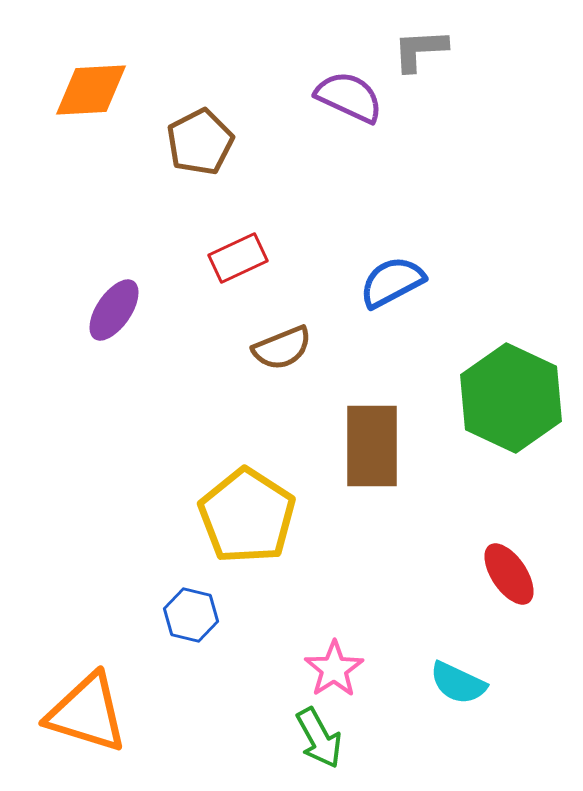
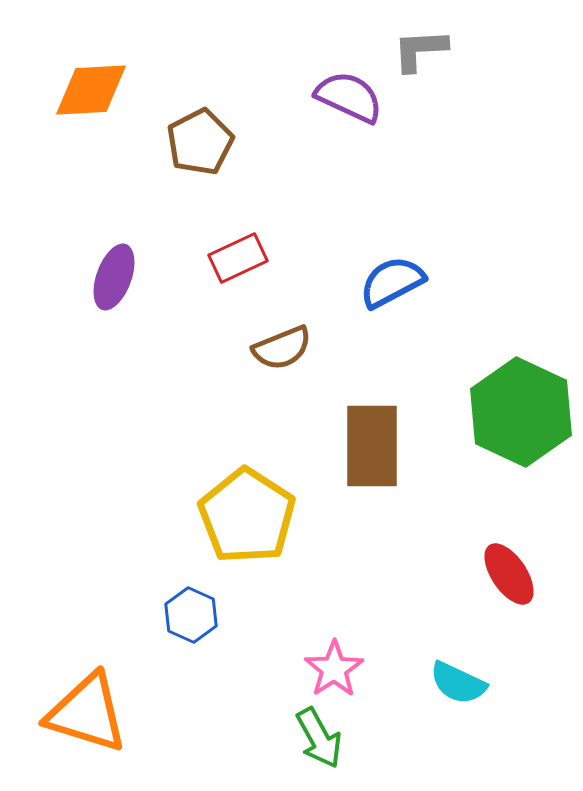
purple ellipse: moved 33 px up; rotated 14 degrees counterclockwise
green hexagon: moved 10 px right, 14 px down
blue hexagon: rotated 10 degrees clockwise
